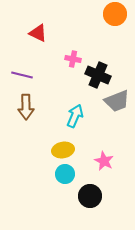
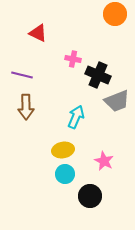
cyan arrow: moved 1 px right, 1 px down
